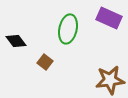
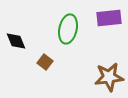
purple rectangle: rotated 30 degrees counterclockwise
black diamond: rotated 15 degrees clockwise
brown star: moved 1 px left, 3 px up
